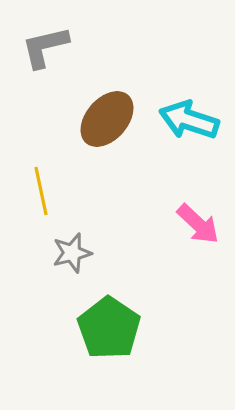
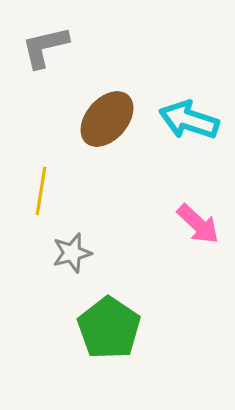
yellow line: rotated 21 degrees clockwise
